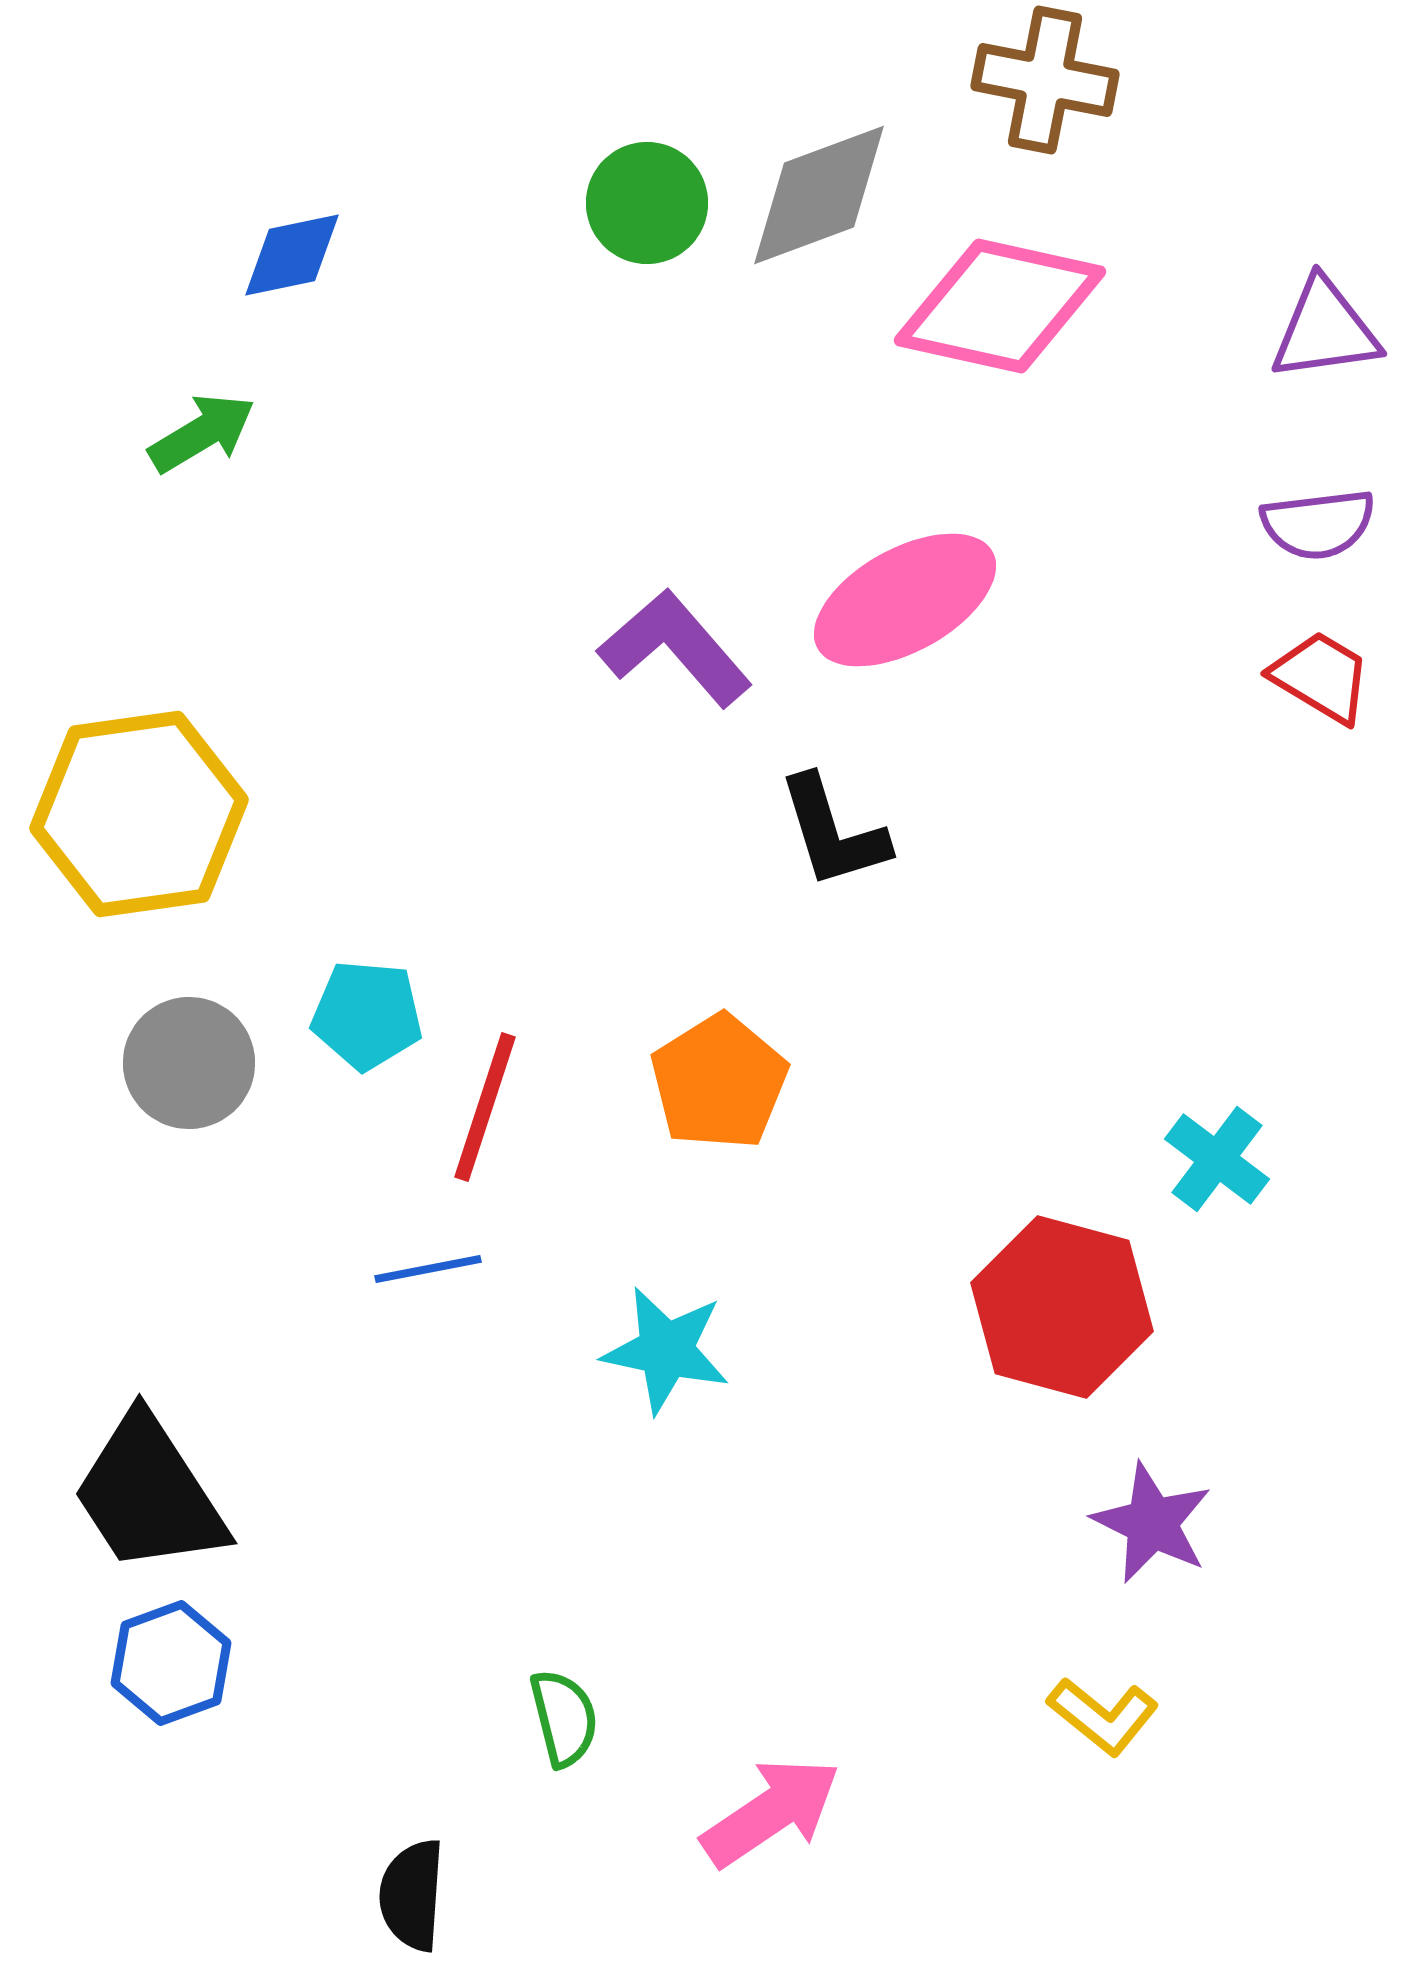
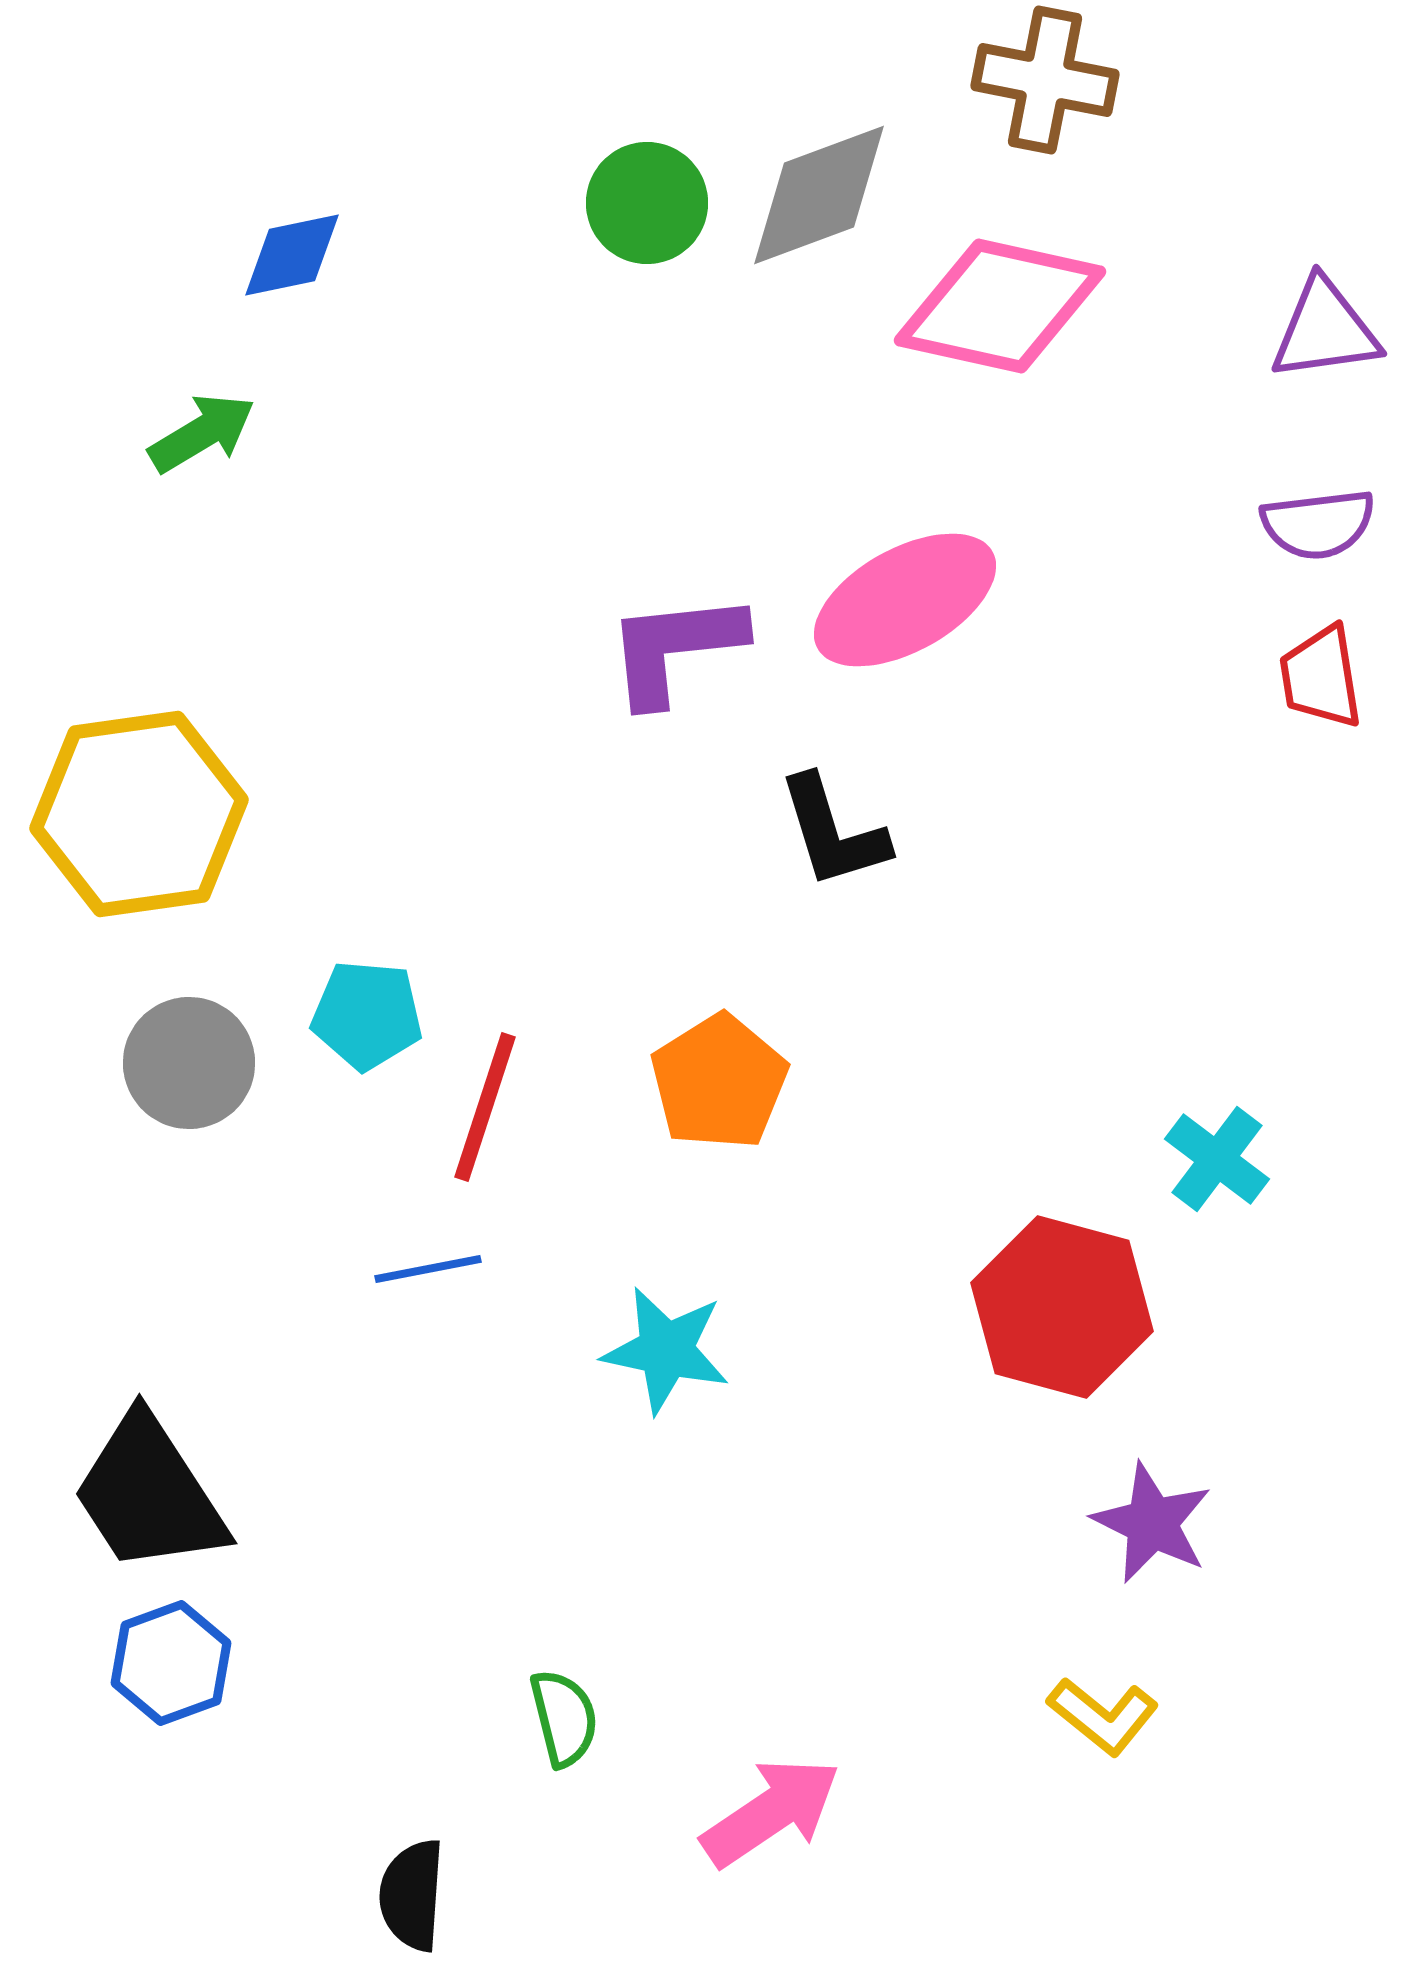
purple L-shape: rotated 55 degrees counterclockwise
red trapezoid: rotated 130 degrees counterclockwise
